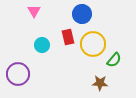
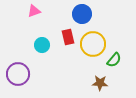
pink triangle: rotated 40 degrees clockwise
